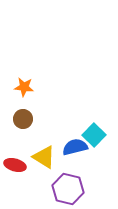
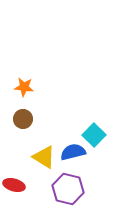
blue semicircle: moved 2 px left, 5 px down
red ellipse: moved 1 px left, 20 px down
